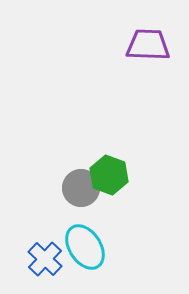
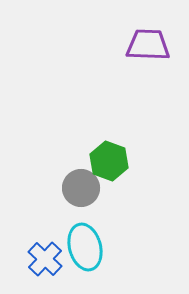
green hexagon: moved 14 px up
cyan ellipse: rotated 18 degrees clockwise
